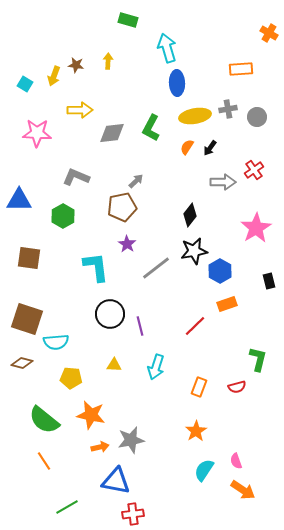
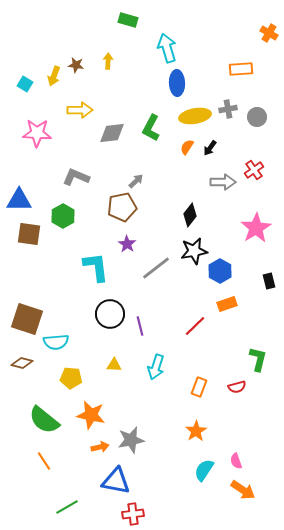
brown square at (29, 258): moved 24 px up
